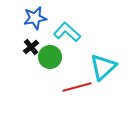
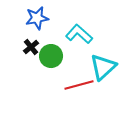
blue star: moved 2 px right
cyan L-shape: moved 12 px right, 2 px down
green circle: moved 1 px right, 1 px up
red line: moved 2 px right, 2 px up
